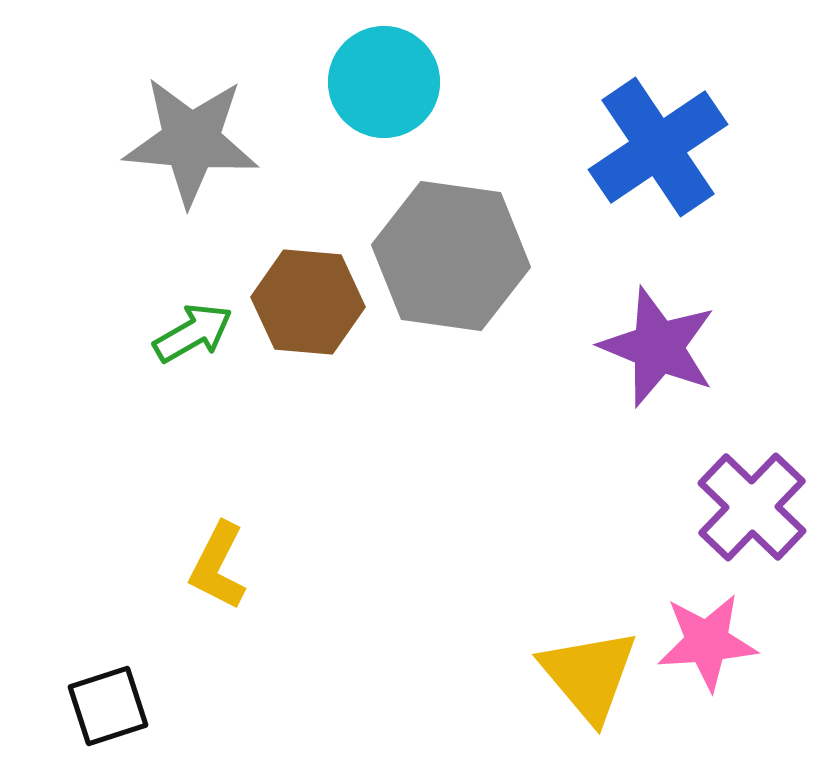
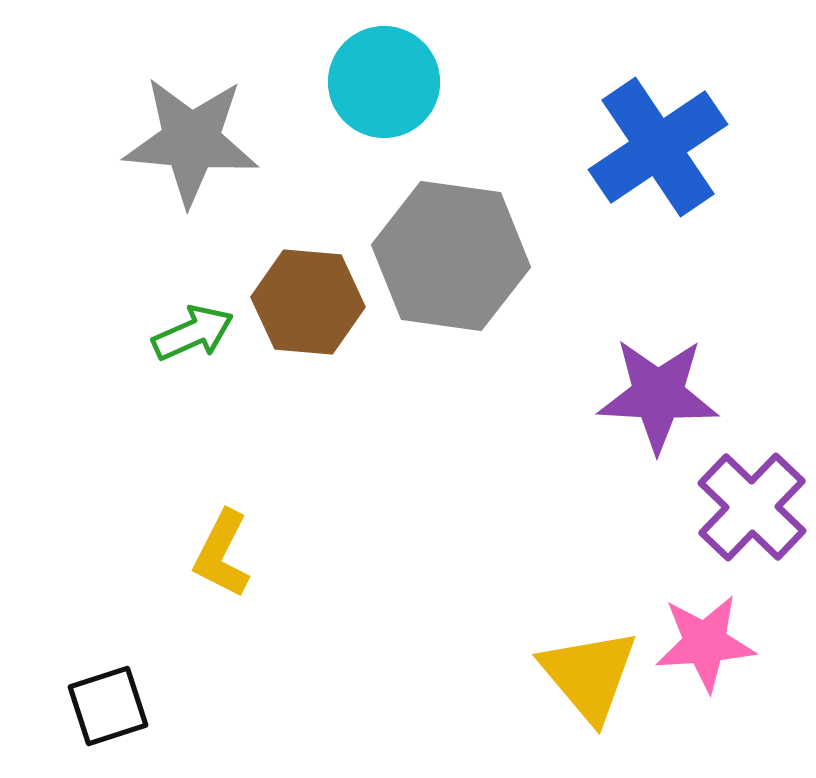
green arrow: rotated 6 degrees clockwise
purple star: moved 48 px down; rotated 19 degrees counterclockwise
yellow L-shape: moved 4 px right, 12 px up
pink star: moved 2 px left, 1 px down
